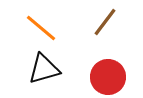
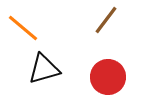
brown line: moved 1 px right, 2 px up
orange line: moved 18 px left
